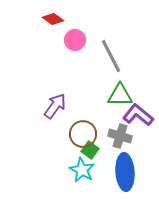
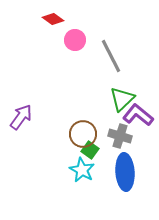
green triangle: moved 2 px right, 4 px down; rotated 44 degrees counterclockwise
purple arrow: moved 34 px left, 11 px down
